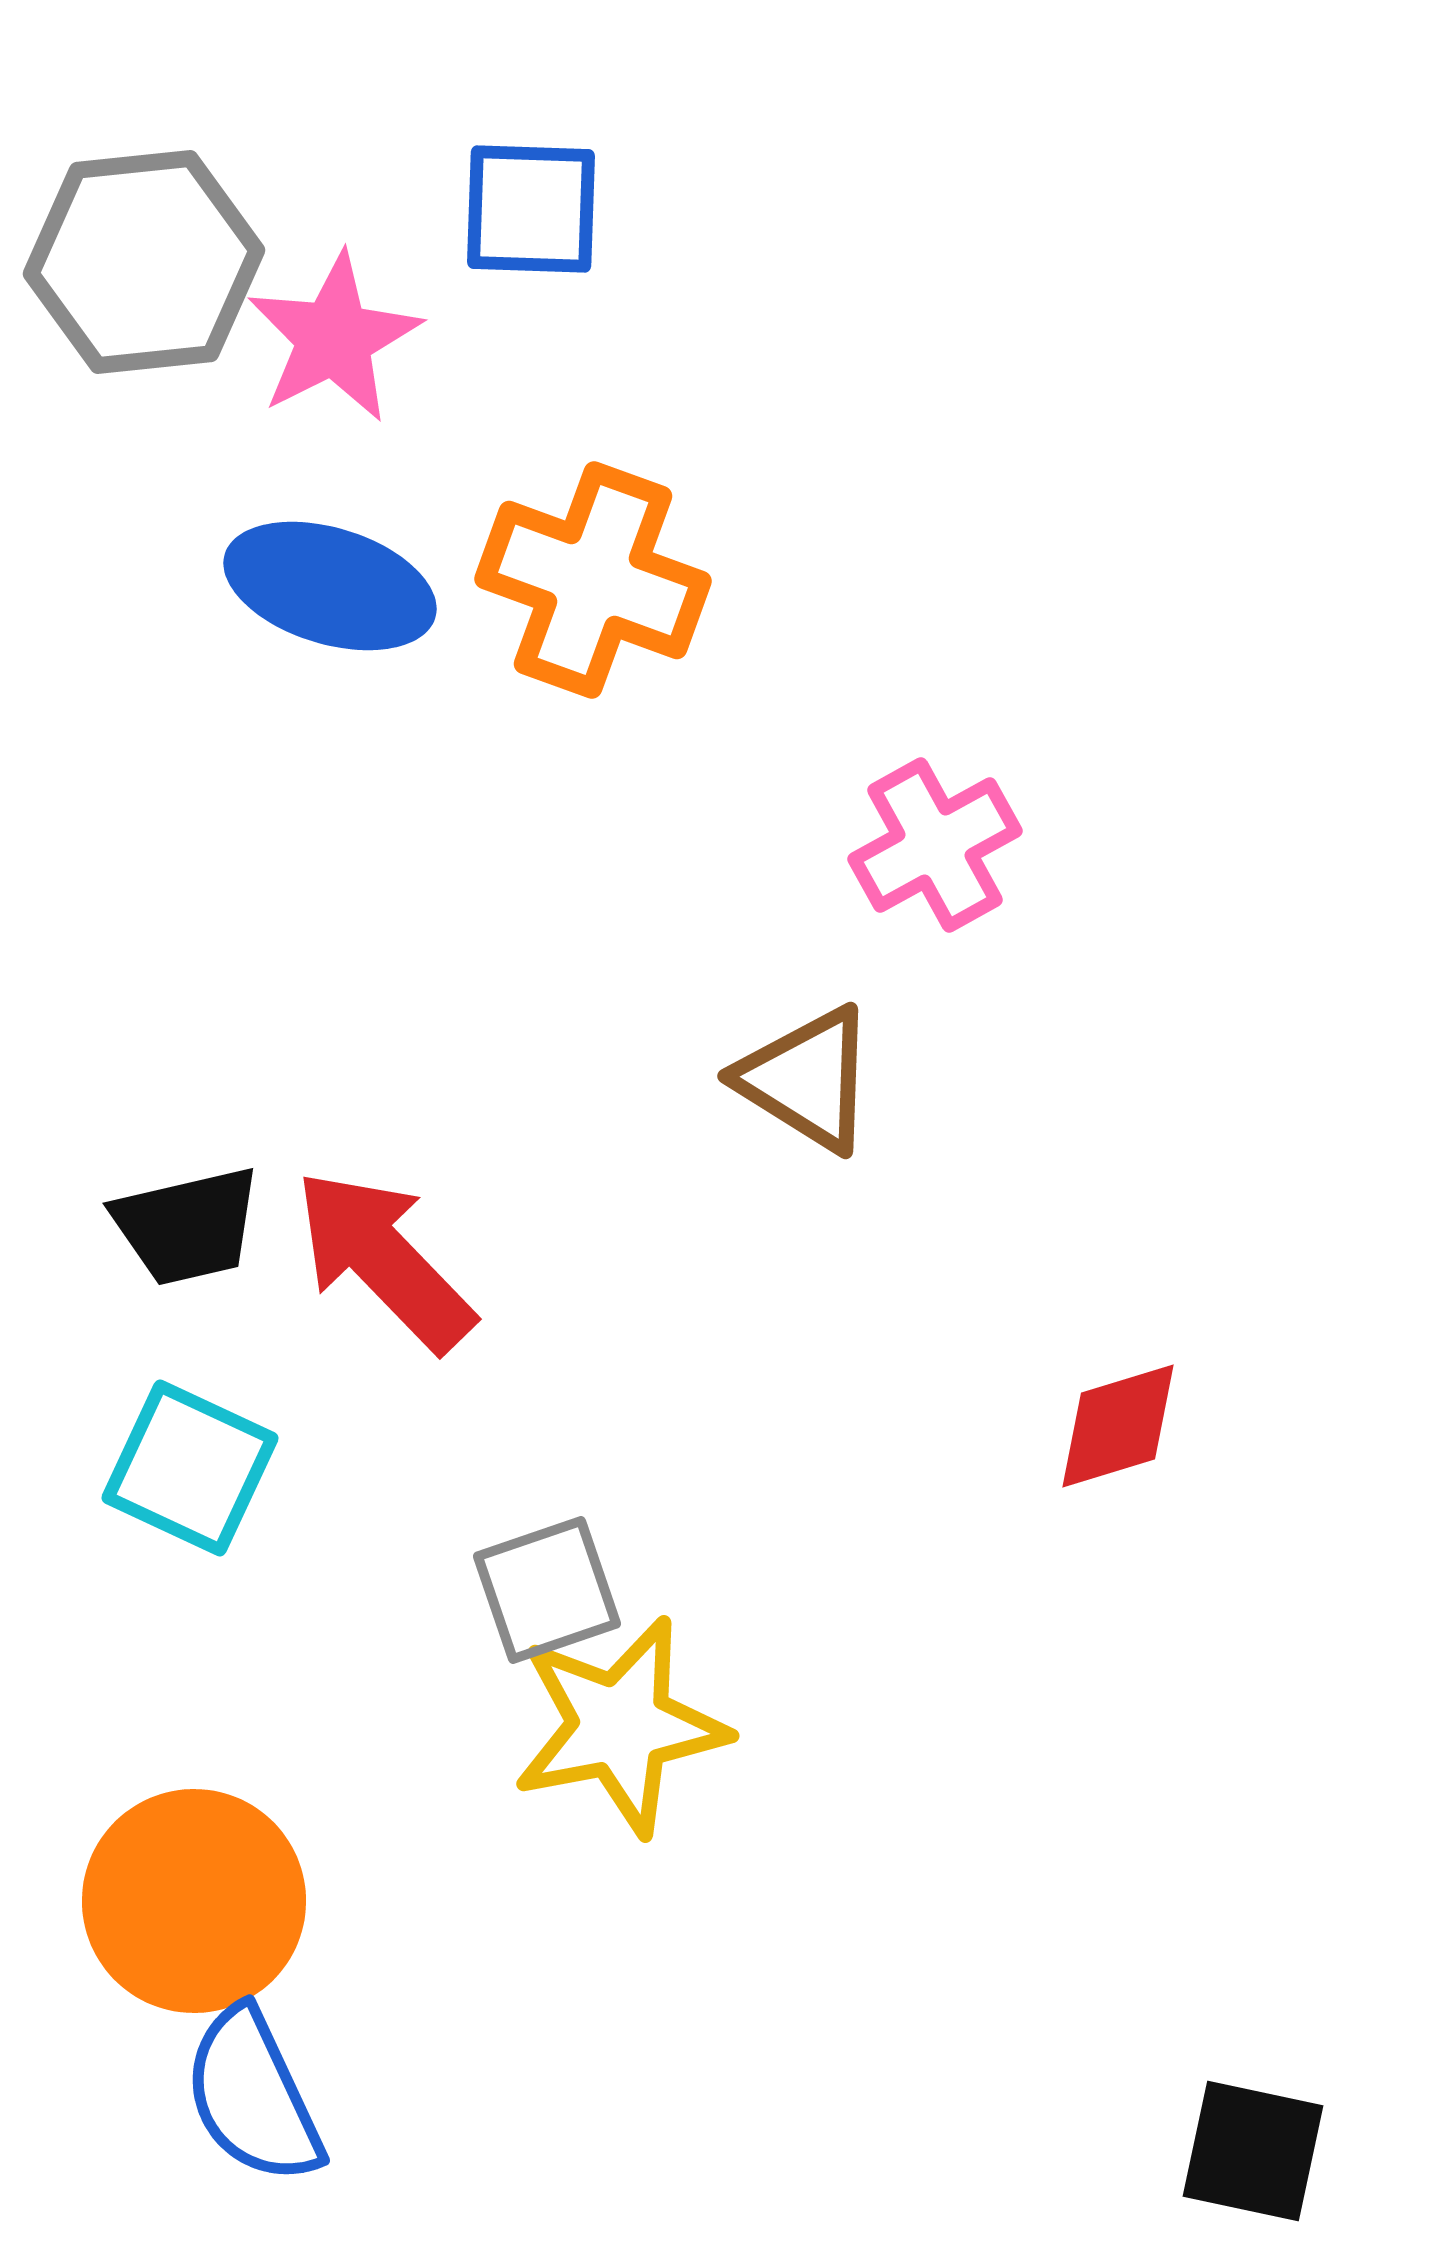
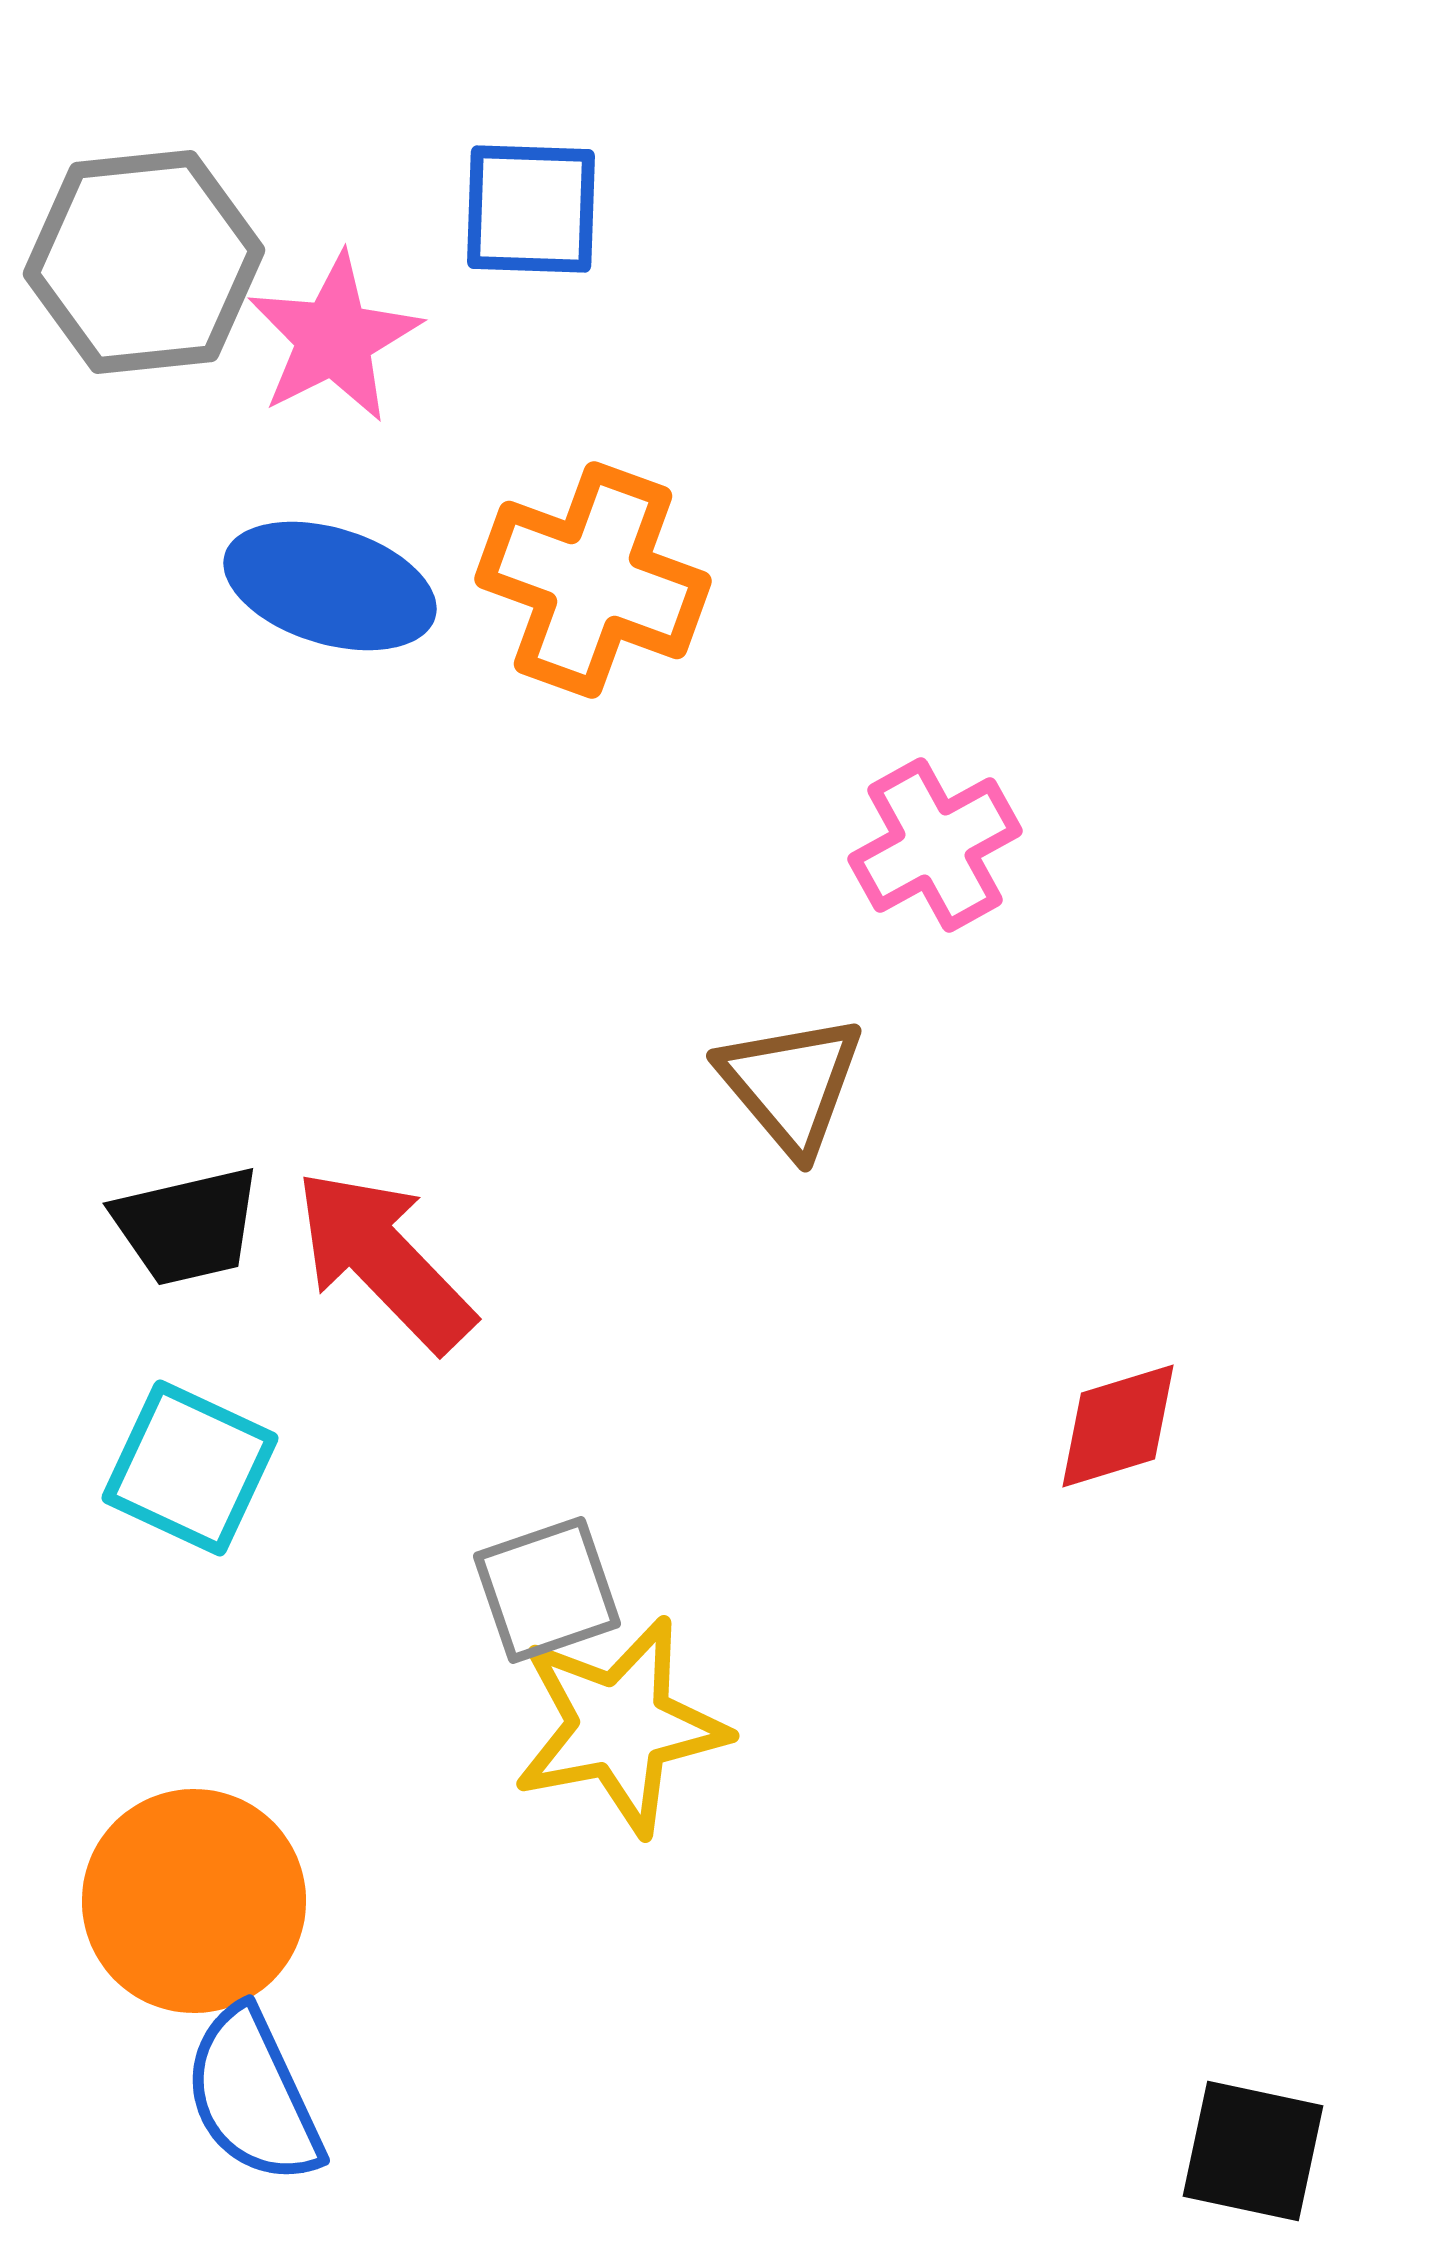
brown triangle: moved 16 px left, 5 px down; rotated 18 degrees clockwise
